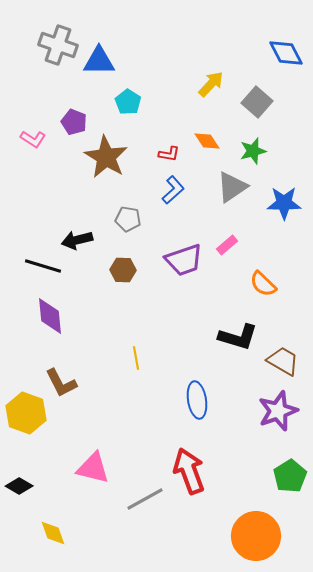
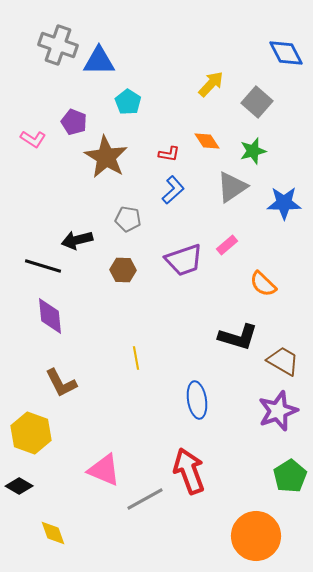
yellow hexagon: moved 5 px right, 20 px down
pink triangle: moved 11 px right, 2 px down; rotated 9 degrees clockwise
